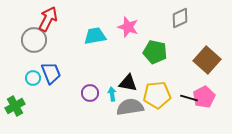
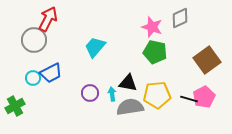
pink star: moved 24 px right
cyan trapezoid: moved 11 px down; rotated 40 degrees counterclockwise
brown square: rotated 12 degrees clockwise
blue trapezoid: rotated 85 degrees clockwise
black line: moved 1 px down
